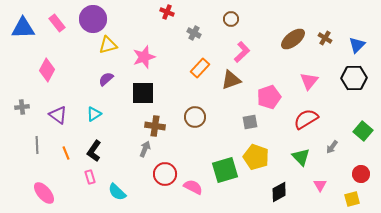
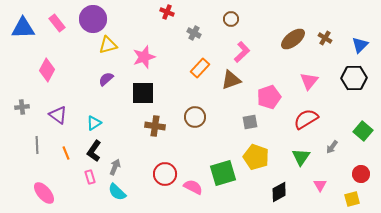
blue triangle at (357, 45): moved 3 px right
cyan triangle at (94, 114): moved 9 px down
gray arrow at (145, 149): moved 30 px left, 18 px down
green triangle at (301, 157): rotated 18 degrees clockwise
green square at (225, 170): moved 2 px left, 3 px down
